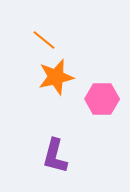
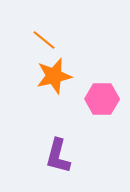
orange star: moved 2 px left, 1 px up
purple L-shape: moved 3 px right
